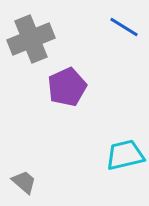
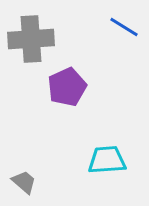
gray cross: rotated 18 degrees clockwise
cyan trapezoid: moved 18 px left, 5 px down; rotated 9 degrees clockwise
